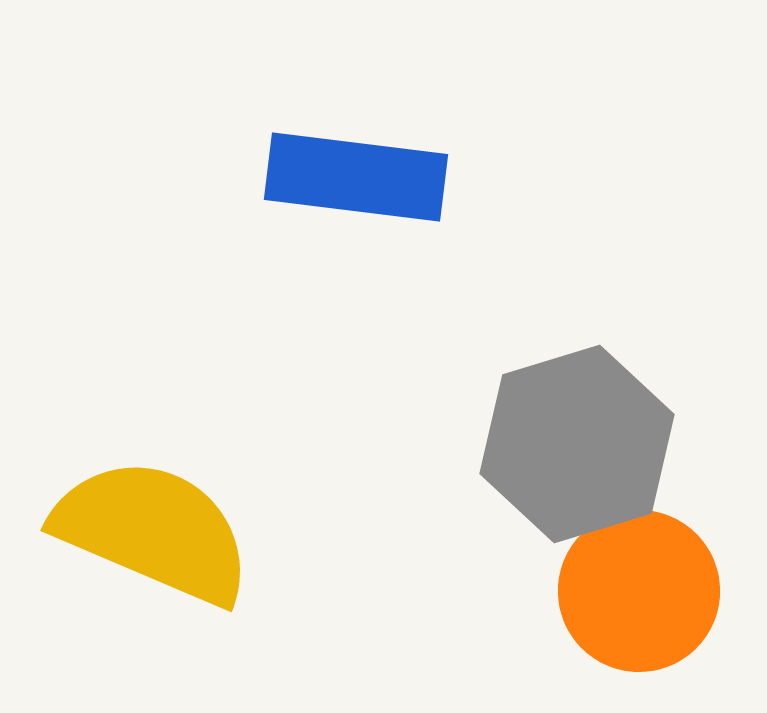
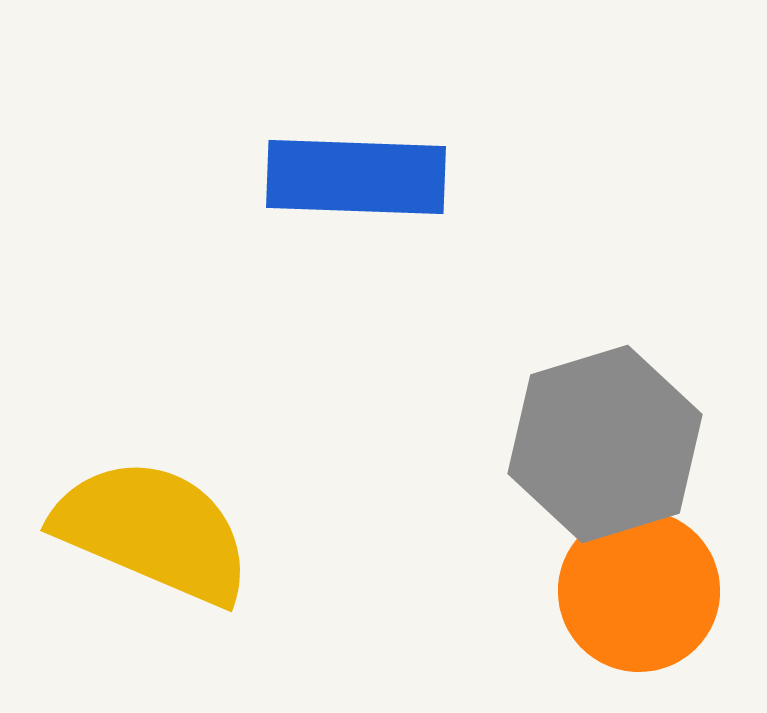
blue rectangle: rotated 5 degrees counterclockwise
gray hexagon: moved 28 px right
